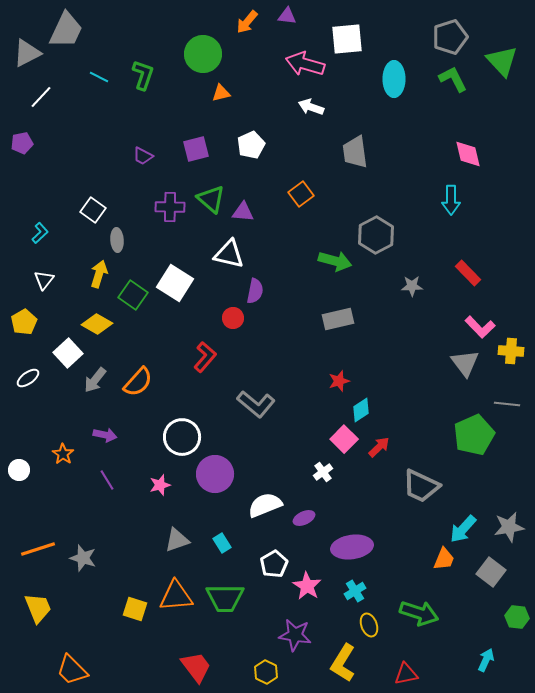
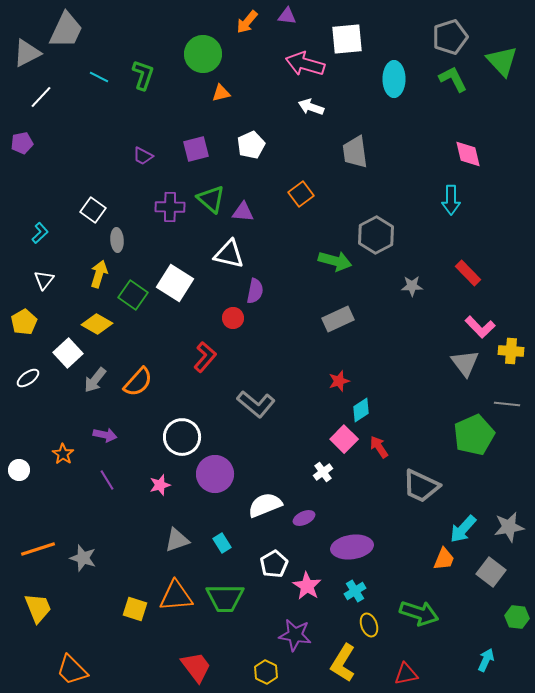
gray rectangle at (338, 319): rotated 12 degrees counterclockwise
red arrow at (379, 447): rotated 80 degrees counterclockwise
